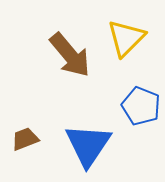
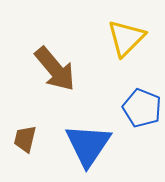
brown arrow: moved 15 px left, 14 px down
blue pentagon: moved 1 px right, 2 px down
brown trapezoid: rotated 56 degrees counterclockwise
